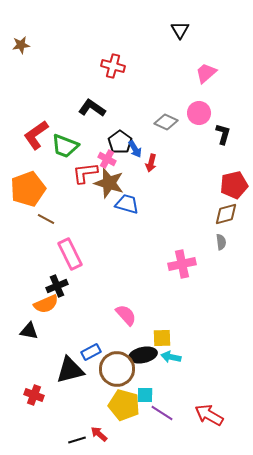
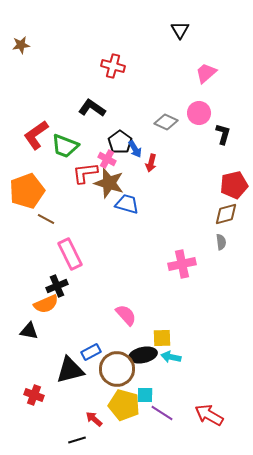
orange pentagon at (28, 189): moved 1 px left, 2 px down
red arrow at (99, 434): moved 5 px left, 15 px up
